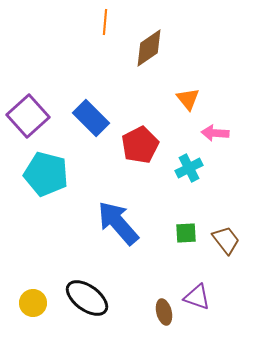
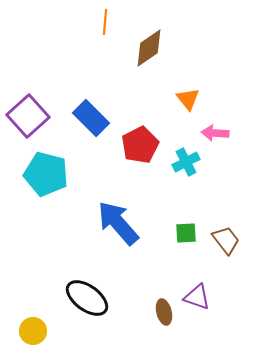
cyan cross: moved 3 px left, 6 px up
yellow circle: moved 28 px down
